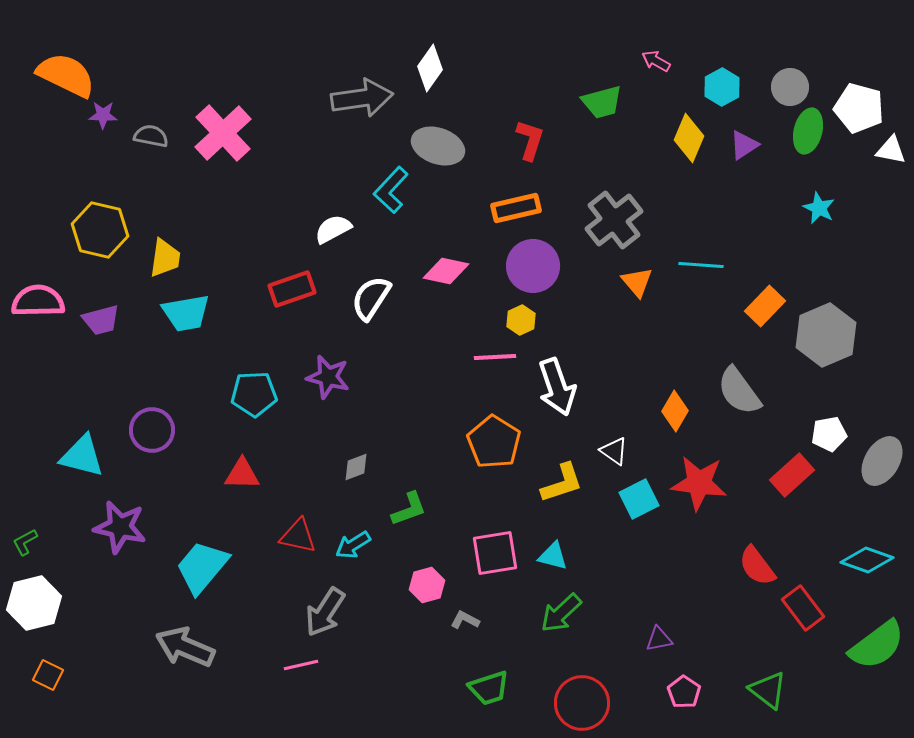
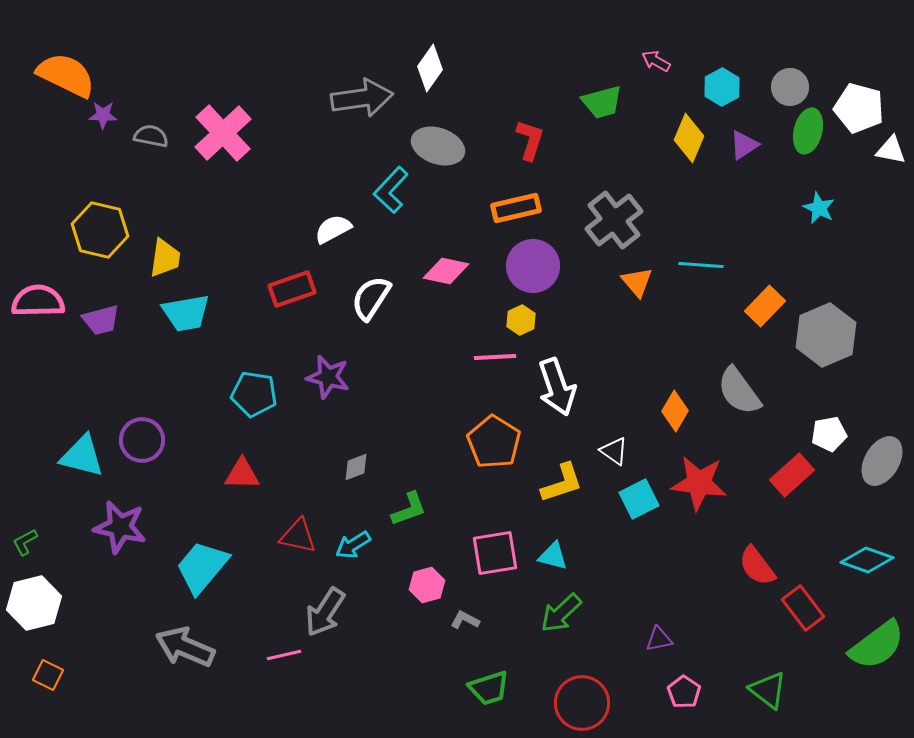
cyan pentagon at (254, 394): rotated 12 degrees clockwise
purple circle at (152, 430): moved 10 px left, 10 px down
pink line at (301, 665): moved 17 px left, 10 px up
